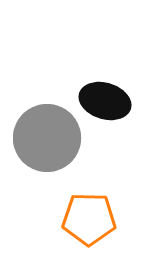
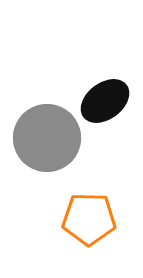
black ellipse: rotated 54 degrees counterclockwise
